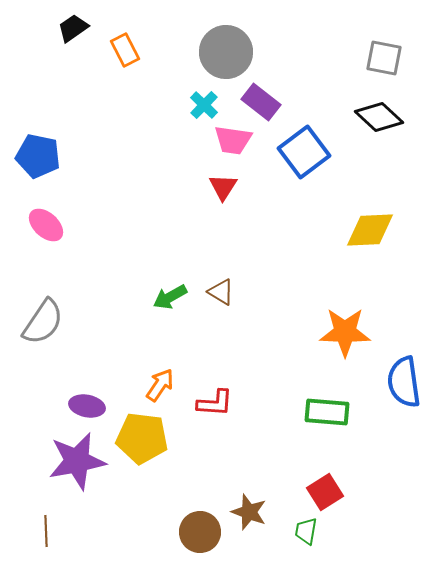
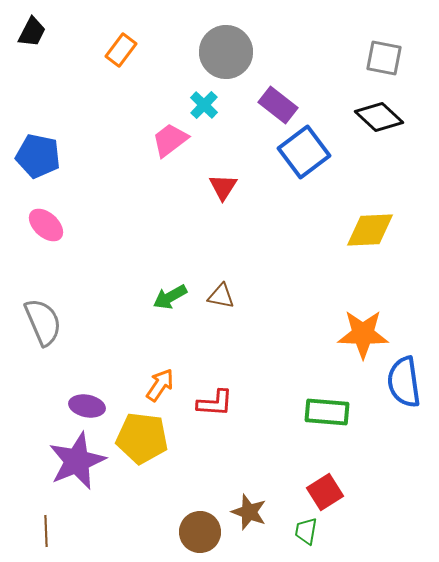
black trapezoid: moved 41 px left, 4 px down; rotated 152 degrees clockwise
orange rectangle: moved 4 px left; rotated 64 degrees clockwise
purple rectangle: moved 17 px right, 3 px down
pink trapezoid: moved 63 px left; rotated 135 degrees clockwise
brown triangle: moved 4 px down; rotated 20 degrees counterclockwise
gray semicircle: rotated 57 degrees counterclockwise
orange star: moved 18 px right, 2 px down
purple star: rotated 12 degrees counterclockwise
